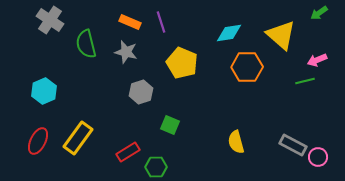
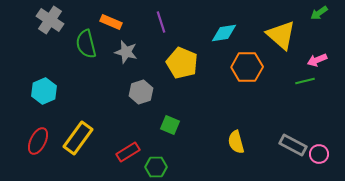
orange rectangle: moved 19 px left
cyan diamond: moved 5 px left
pink circle: moved 1 px right, 3 px up
